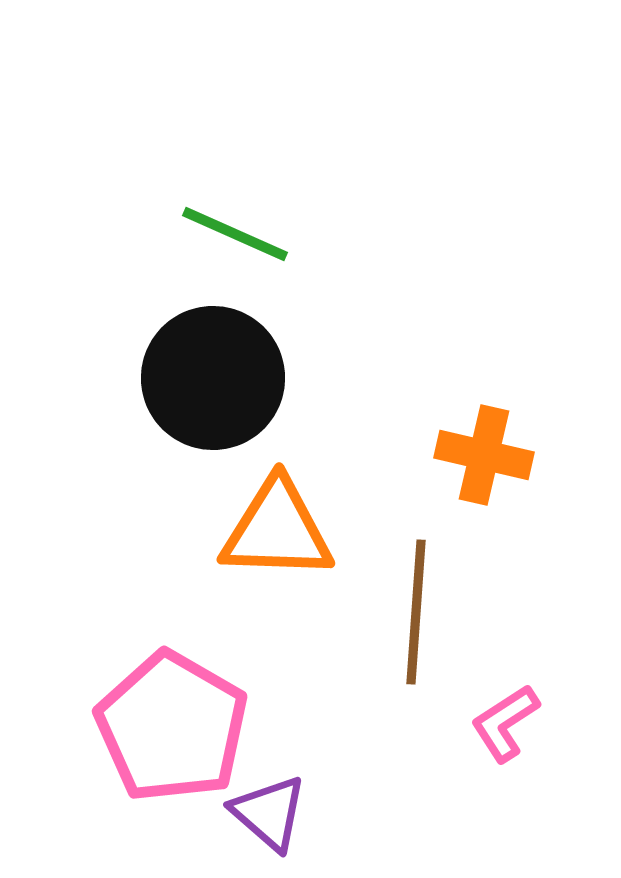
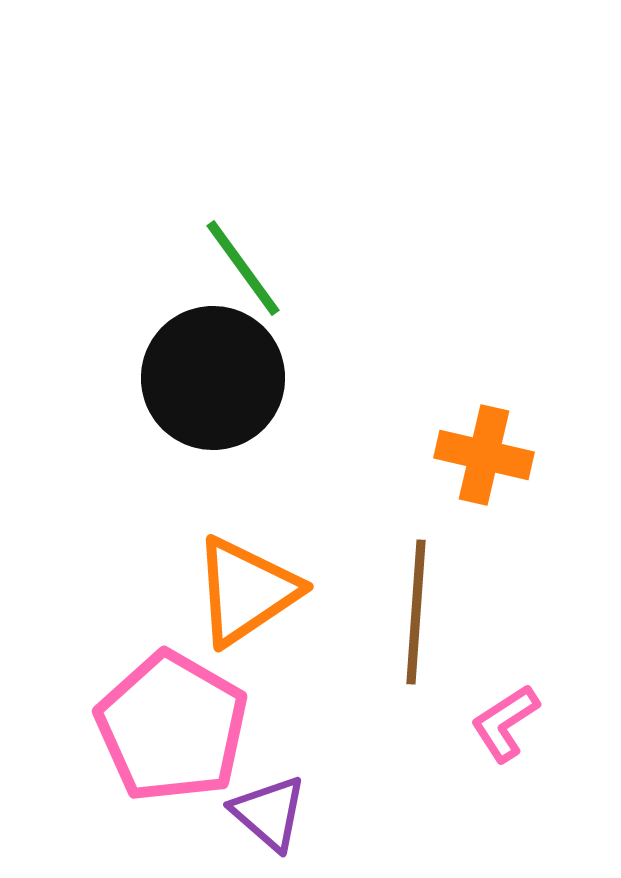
green line: moved 8 px right, 34 px down; rotated 30 degrees clockwise
orange triangle: moved 31 px left, 61 px down; rotated 36 degrees counterclockwise
